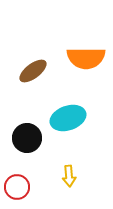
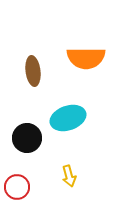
brown ellipse: rotated 60 degrees counterclockwise
yellow arrow: rotated 10 degrees counterclockwise
